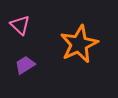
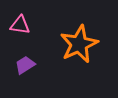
pink triangle: rotated 35 degrees counterclockwise
